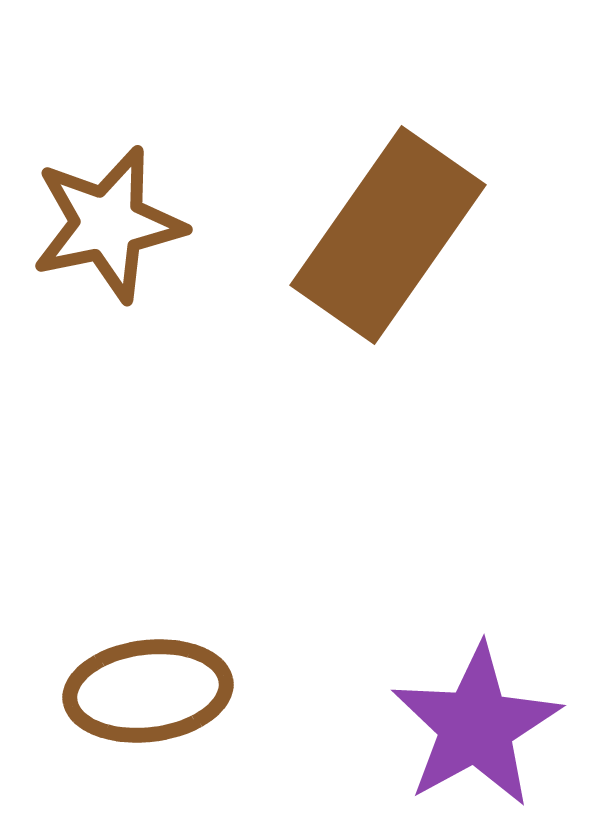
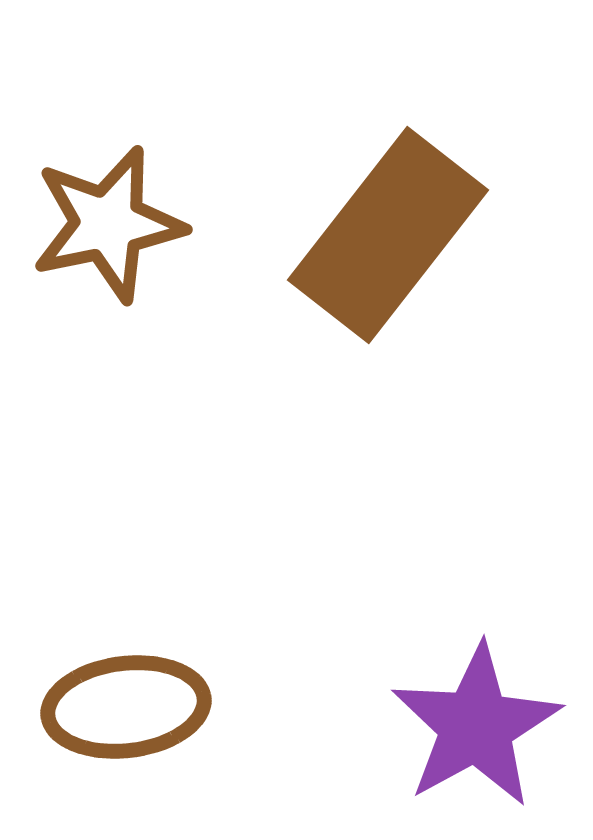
brown rectangle: rotated 3 degrees clockwise
brown ellipse: moved 22 px left, 16 px down
